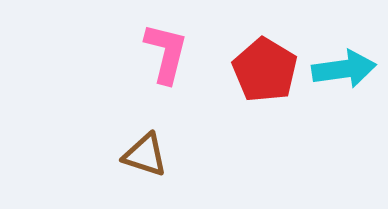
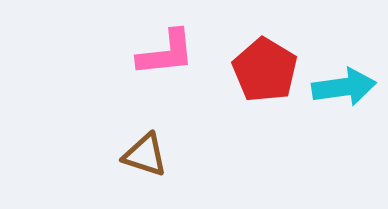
pink L-shape: rotated 70 degrees clockwise
cyan arrow: moved 18 px down
